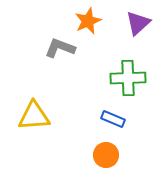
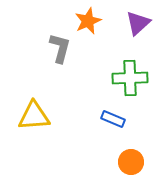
gray L-shape: rotated 84 degrees clockwise
green cross: moved 2 px right
orange circle: moved 25 px right, 7 px down
